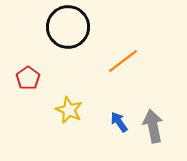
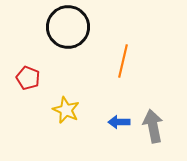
orange line: rotated 40 degrees counterclockwise
red pentagon: rotated 15 degrees counterclockwise
yellow star: moved 3 px left
blue arrow: rotated 55 degrees counterclockwise
